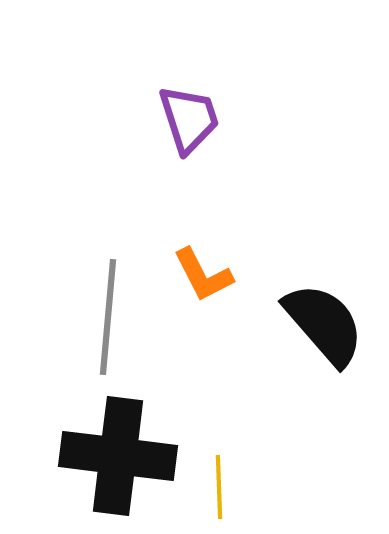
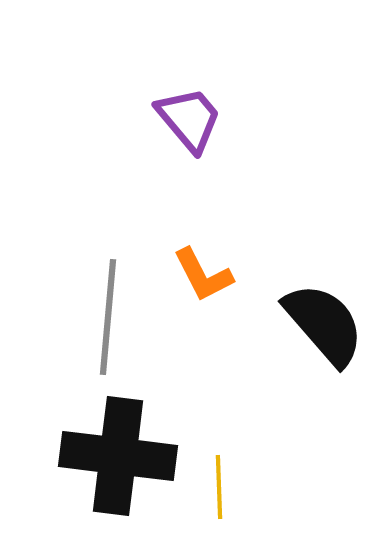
purple trapezoid: rotated 22 degrees counterclockwise
